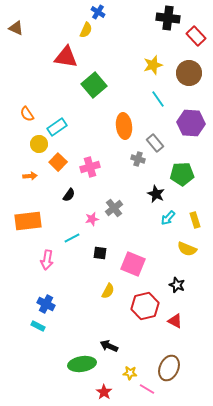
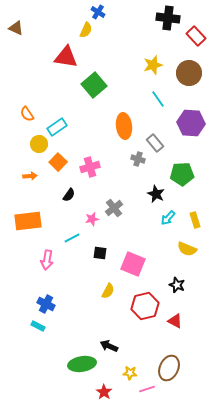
pink line at (147, 389): rotated 49 degrees counterclockwise
